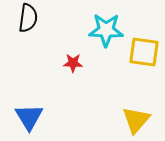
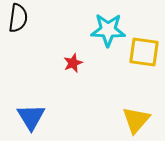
black semicircle: moved 10 px left
cyan star: moved 2 px right
red star: rotated 24 degrees counterclockwise
blue triangle: moved 2 px right
